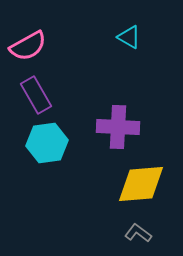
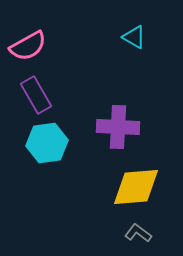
cyan triangle: moved 5 px right
yellow diamond: moved 5 px left, 3 px down
